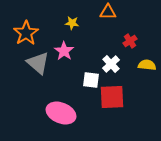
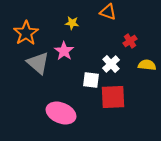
orange triangle: rotated 18 degrees clockwise
red square: moved 1 px right
